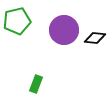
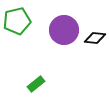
green rectangle: rotated 30 degrees clockwise
